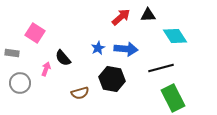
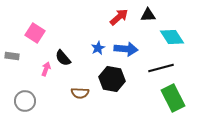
red arrow: moved 2 px left
cyan diamond: moved 3 px left, 1 px down
gray rectangle: moved 3 px down
gray circle: moved 5 px right, 18 px down
brown semicircle: rotated 18 degrees clockwise
